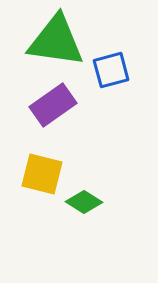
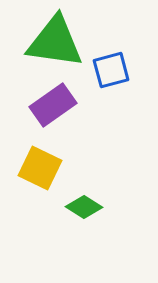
green triangle: moved 1 px left, 1 px down
yellow square: moved 2 px left, 6 px up; rotated 12 degrees clockwise
green diamond: moved 5 px down
